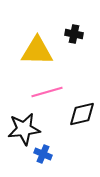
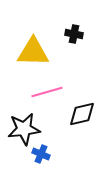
yellow triangle: moved 4 px left, 1 px down
blue cross: moved 2 px left
